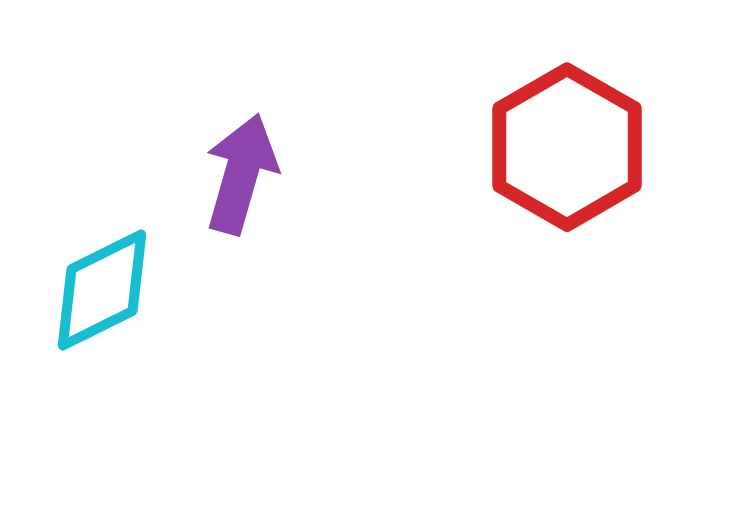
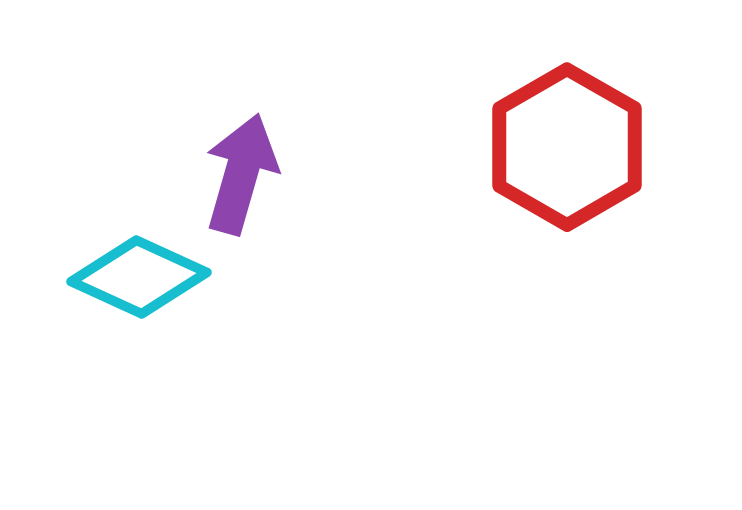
cyan diamond: moved 37 px right, 13 px up; rotated 51 degrees clockwise
